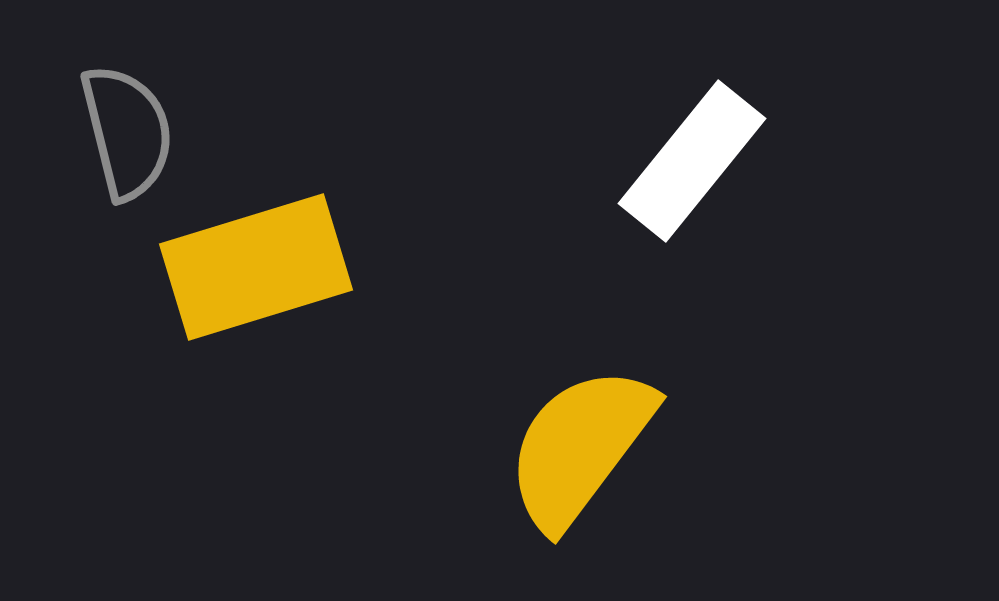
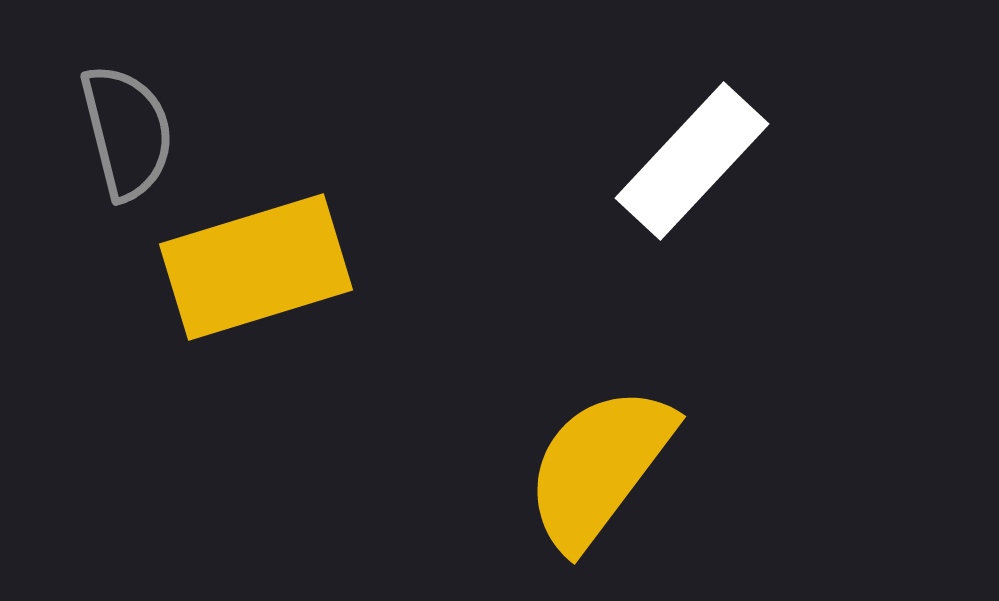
white rectangle: rotated 4 degrees clockwise
yellow semicircle: moved 19 px right, 20 px down
